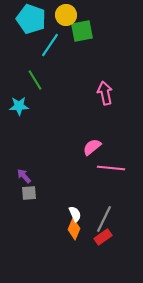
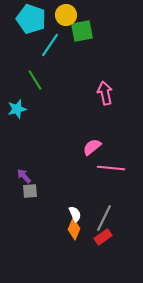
cyan star: moved 2 px left, 3 px down; rotated 12 degrees counterclockwise
gray square: moved 1 px right, 2 px up
gray line: moved 1 px up
